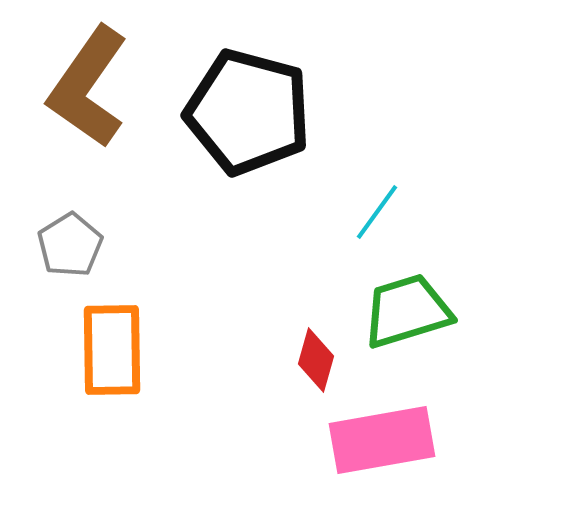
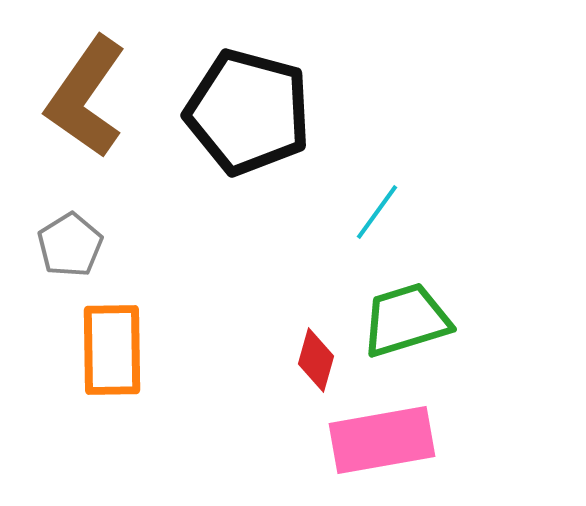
brown L-shape: moved 2 px left, 10 px down
green trapezoid: moved 1 px left, 9 px down
